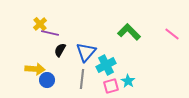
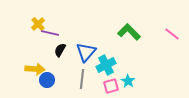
yellow cross: moved 2 px left
